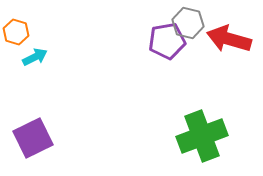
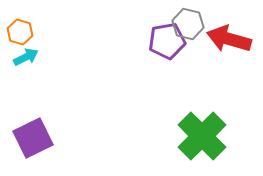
gray hexagon: moved 1 px down
orange hexagon: moved 4 px right
cyan arrow: moved 9 px left
green cross: rotated 24 degrees counterclockwise
